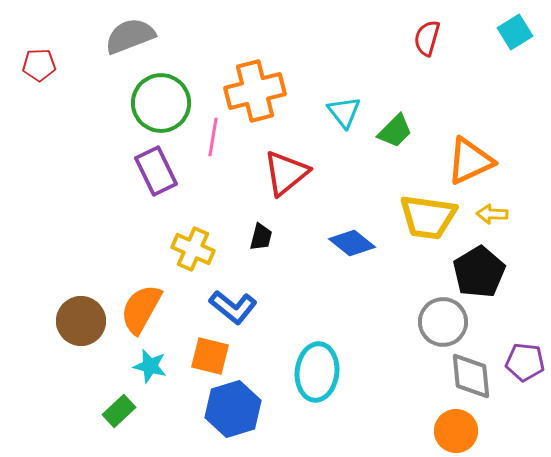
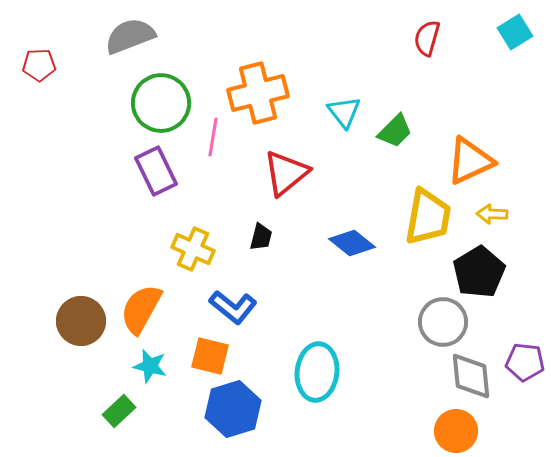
orange cross: moved 3 px right, 2 px down
yellow trapezoid: rotated 88 degrees counterclockwise
